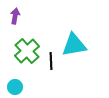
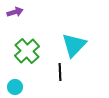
purple arrow: moved 4 px up; rotated 63 degrees clockwise
cyan triangle: rotated 36 degrees counterclockwise
black line: moved 9 px right, 11 px down
